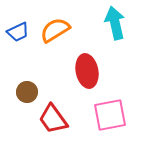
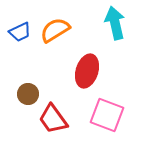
blue trapezoid: moved 2 px right
red ellipse: rotated 28 degrees clockwise
brown circle: moved 1 px right, 2 px down
pink square: moved 3 px left; rotated 32 degrees clockwise
